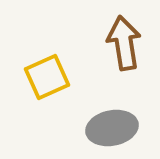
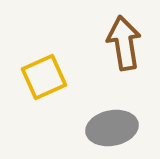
yellow square: moved 3 px left
